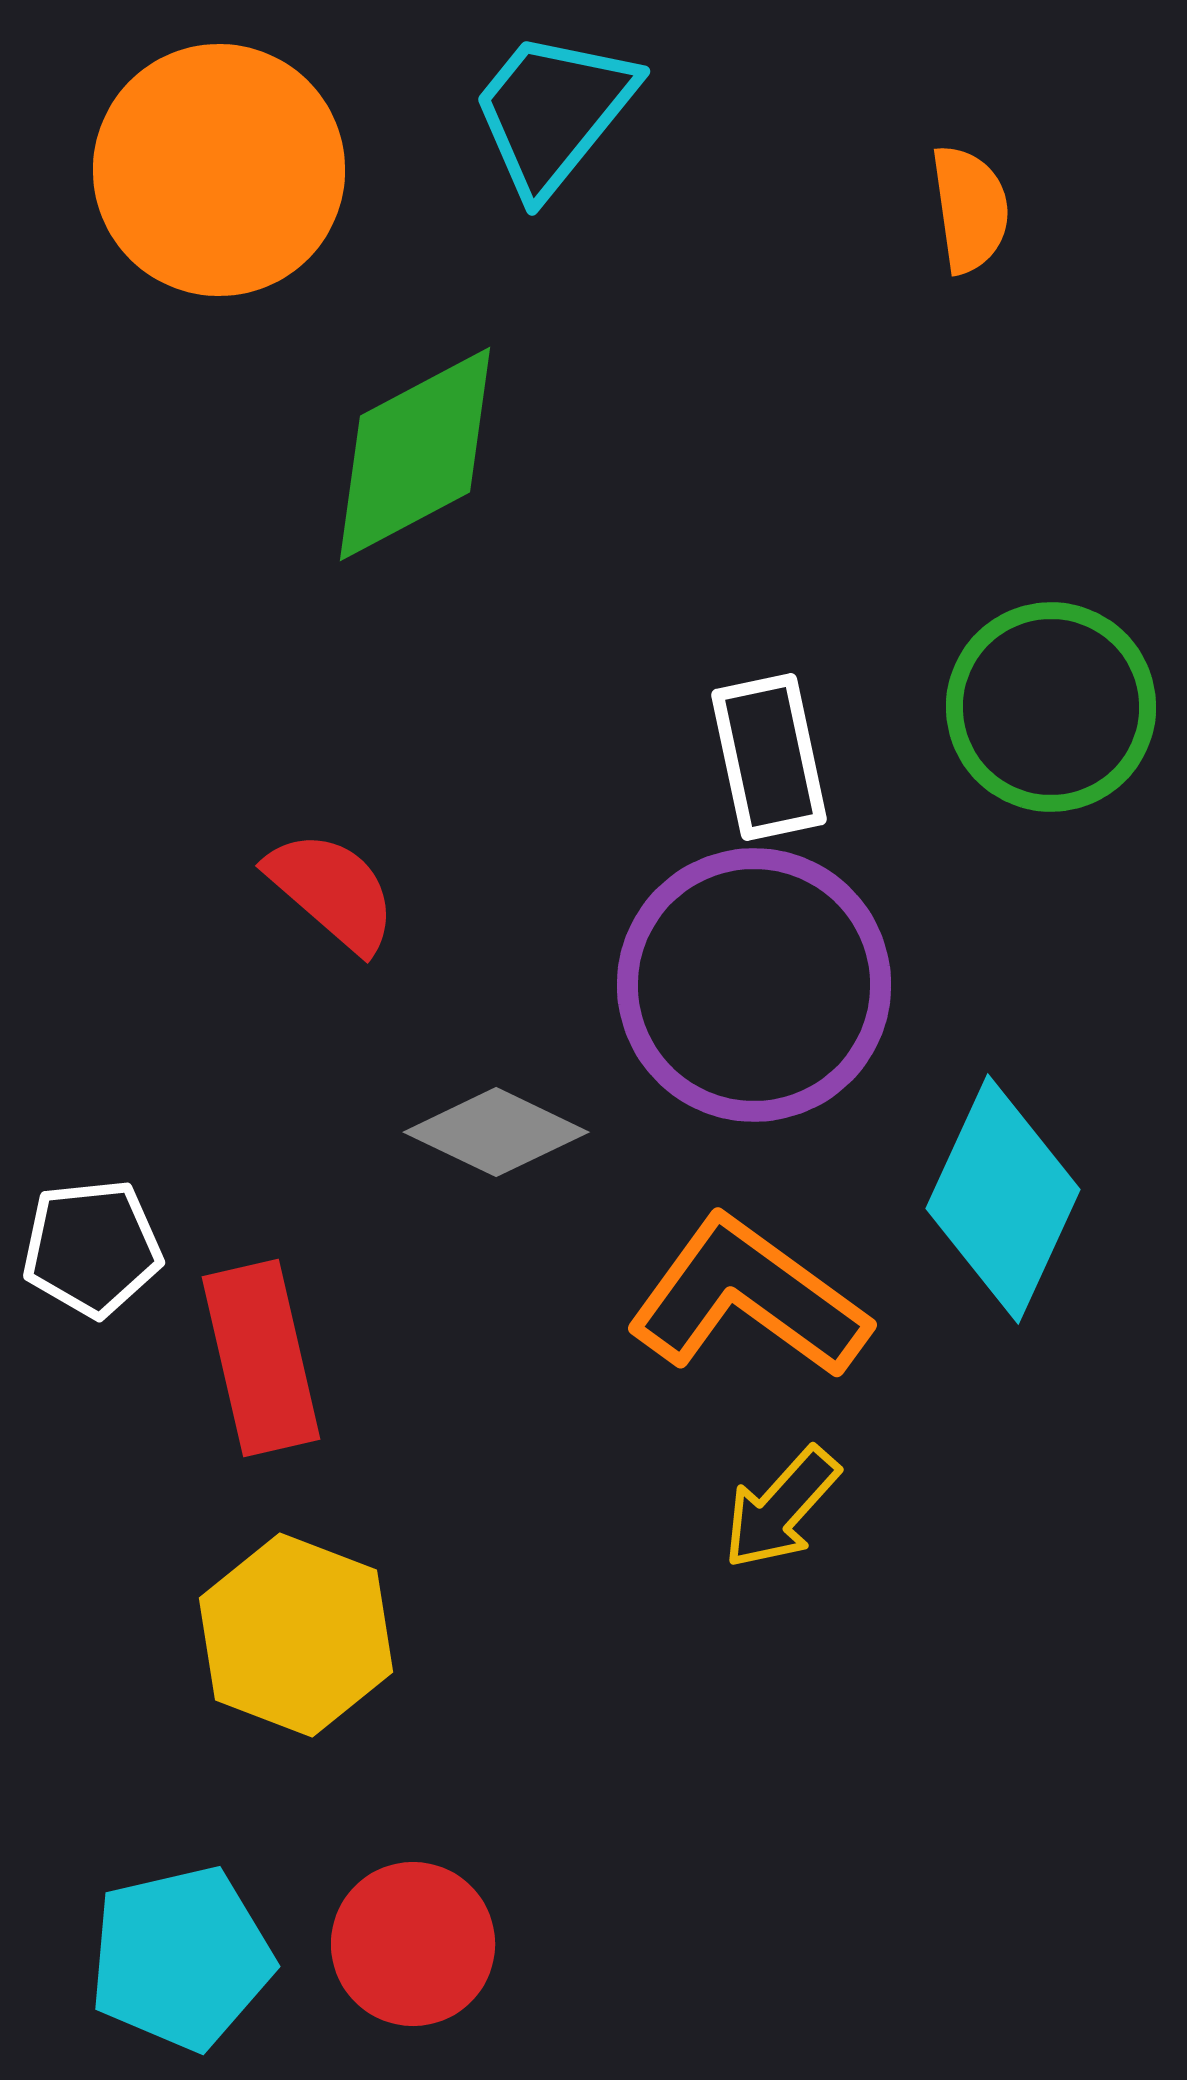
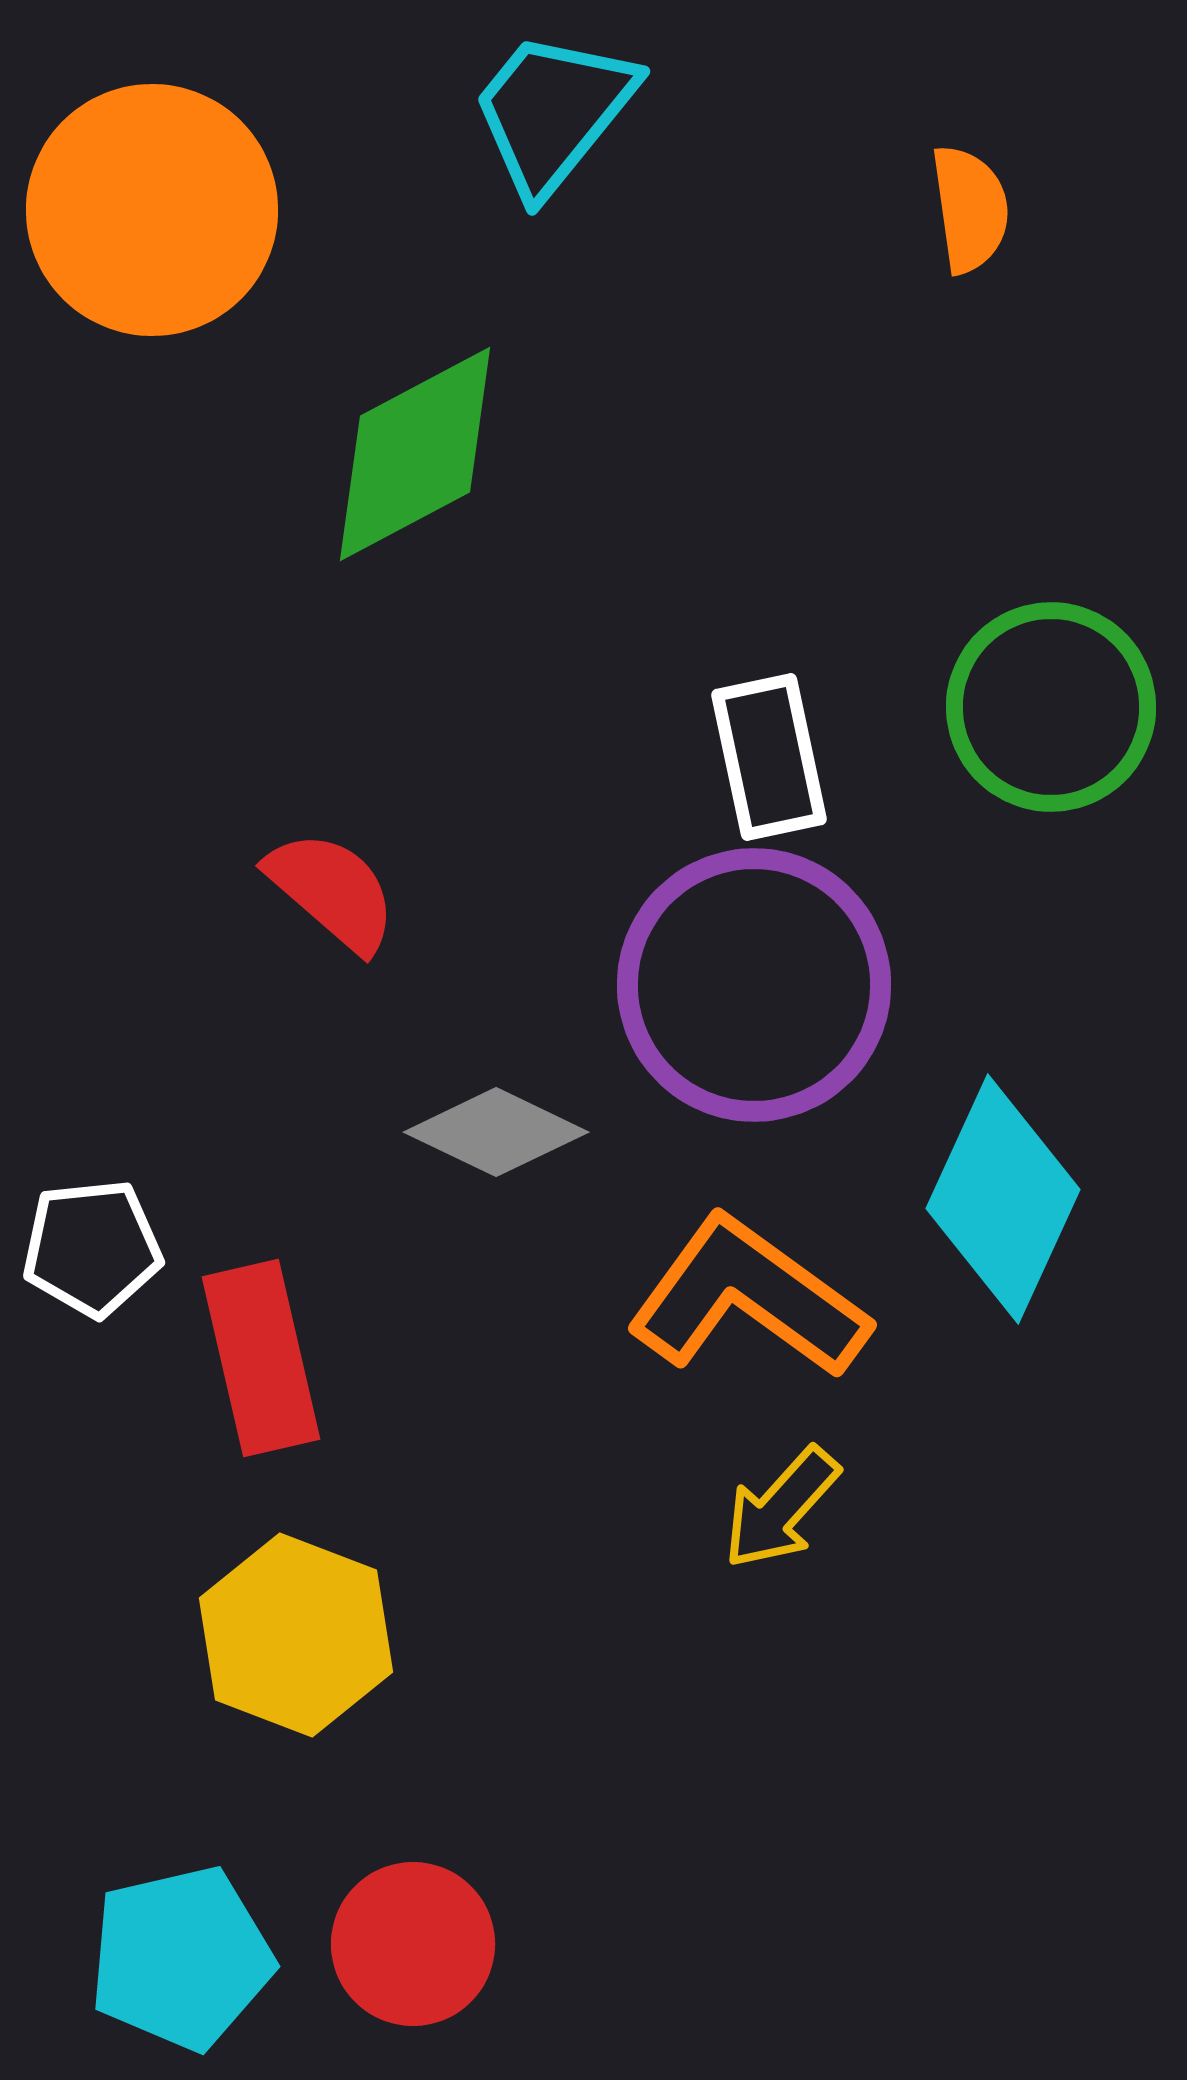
orange circle: moved 67 px left, 40 px down
